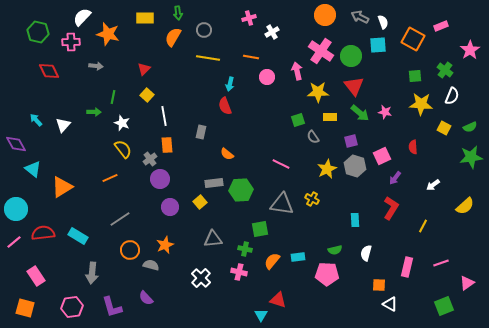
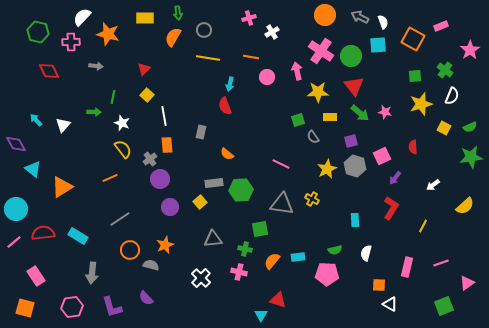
yellow star at (421, 104): rotated 20 degrees counterclockwise
